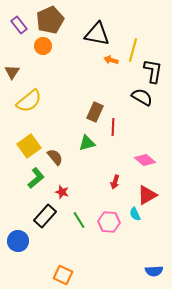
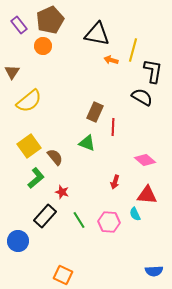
green triangle: rotated 36 degrees clockwise
red triangle: rotated 35 degrees clockwise
